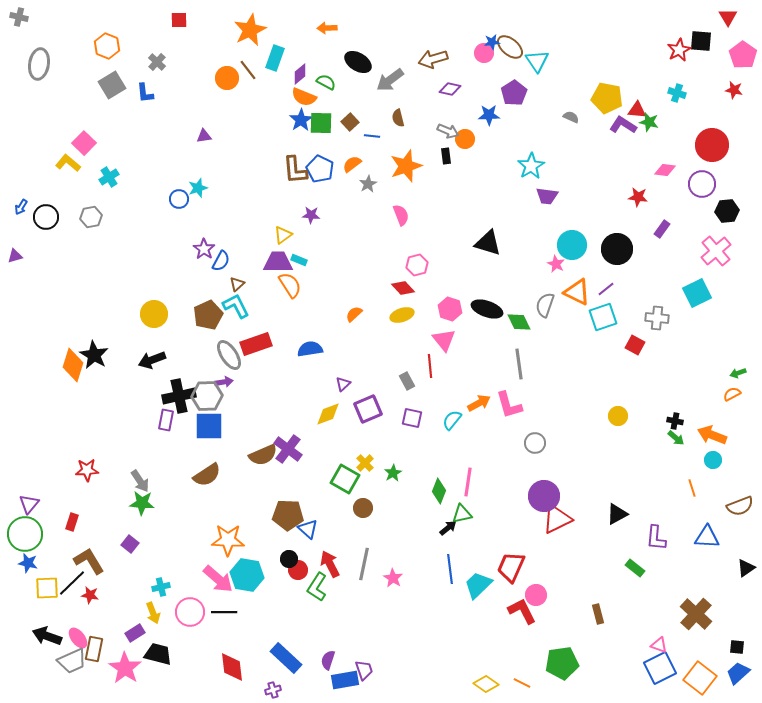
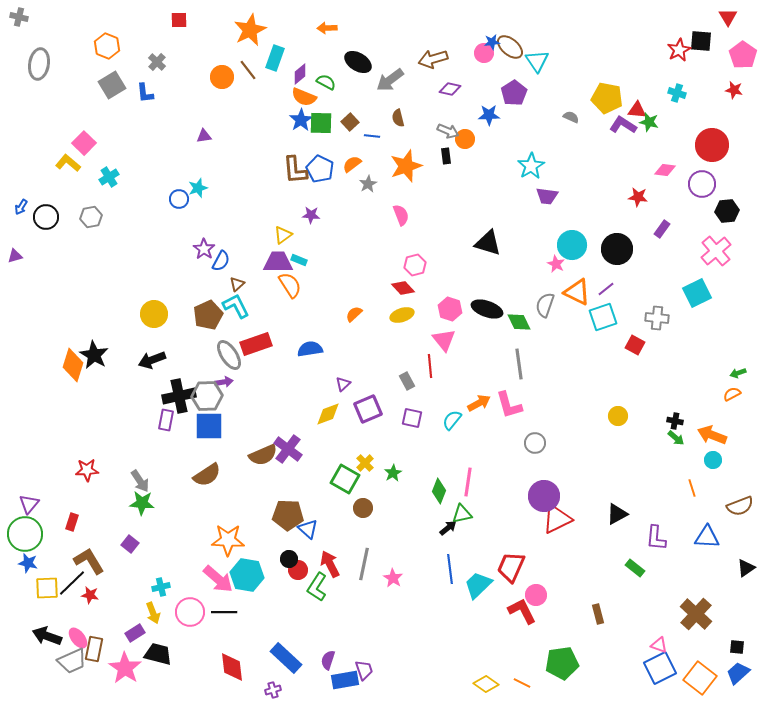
orange circle at (227, 78): moved 5 px left, 1 px up
pink hexagon at (417, 265): moved 2 px left
